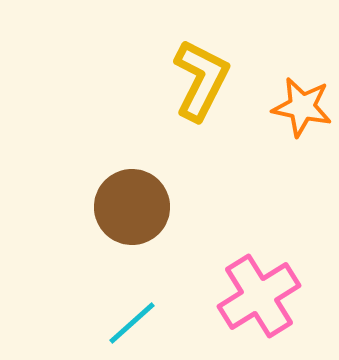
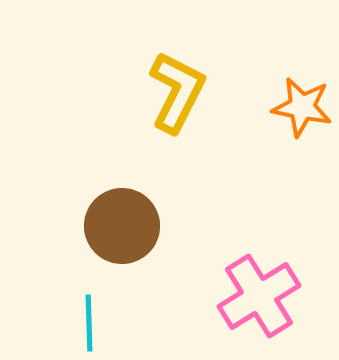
yellow L-shape: moved 24 px left, 12 px down
brown circle: moved 10 px left, 19 px down
cyan line: moved 43 px left; rotated 50 degrees counterclockwise
